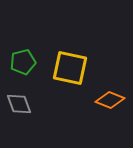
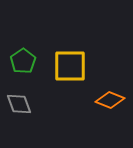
green pentagon: moved 1 px up; rotated 20 degrees counterclockwise
yellow square: moved 2 px up; rotated 12 degrees counterclockwise
